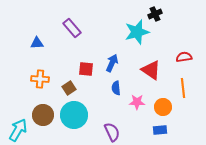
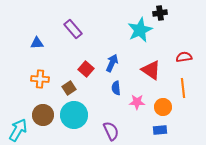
black cross: moved 5 px right, 1 px up; rotated 16 degrees clockwise
purple rectangle: moved 1 px right, 1 px down
cyan star: moved 3 px right, 2 px up; rotated 10 degrees counterclockwise
red square: rotated 35 degrees clockwise
purple semicircle: moved 1 px left, 1 px up
